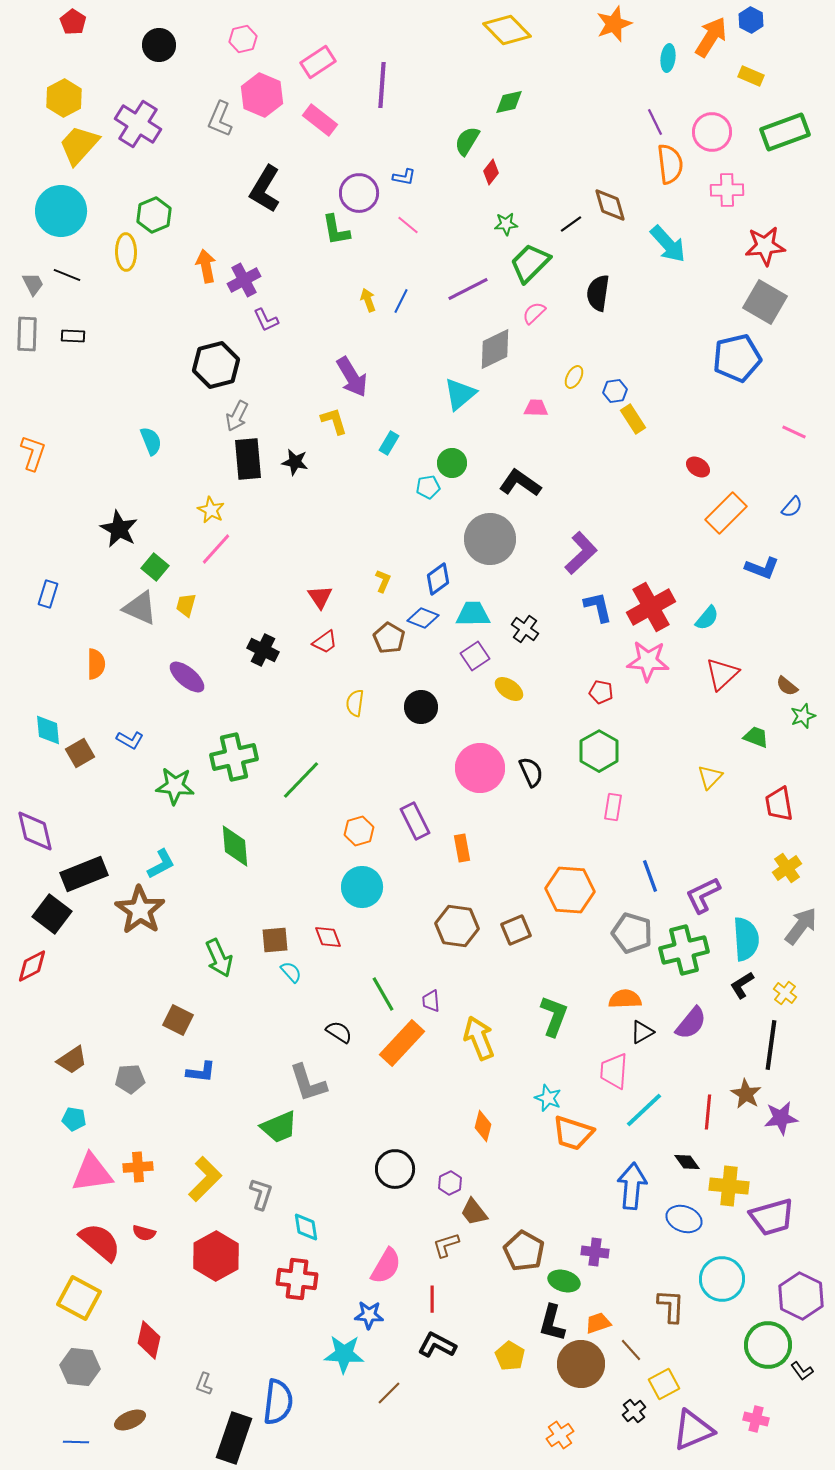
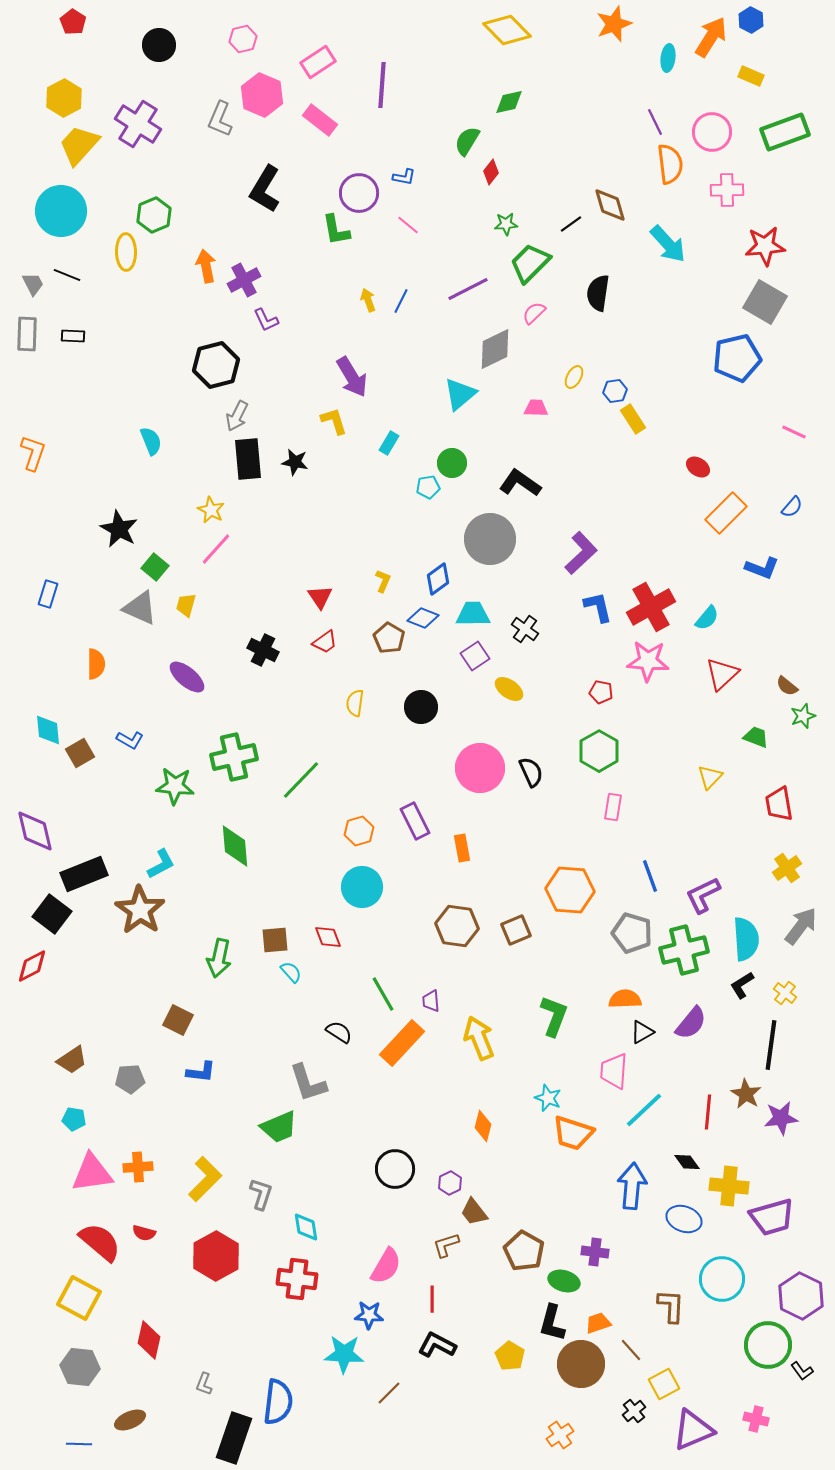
green arrow at (219, 958): rotated 36 degrees clockwise
blue line at (76, 1442): moved 3 px right, 2 px down
